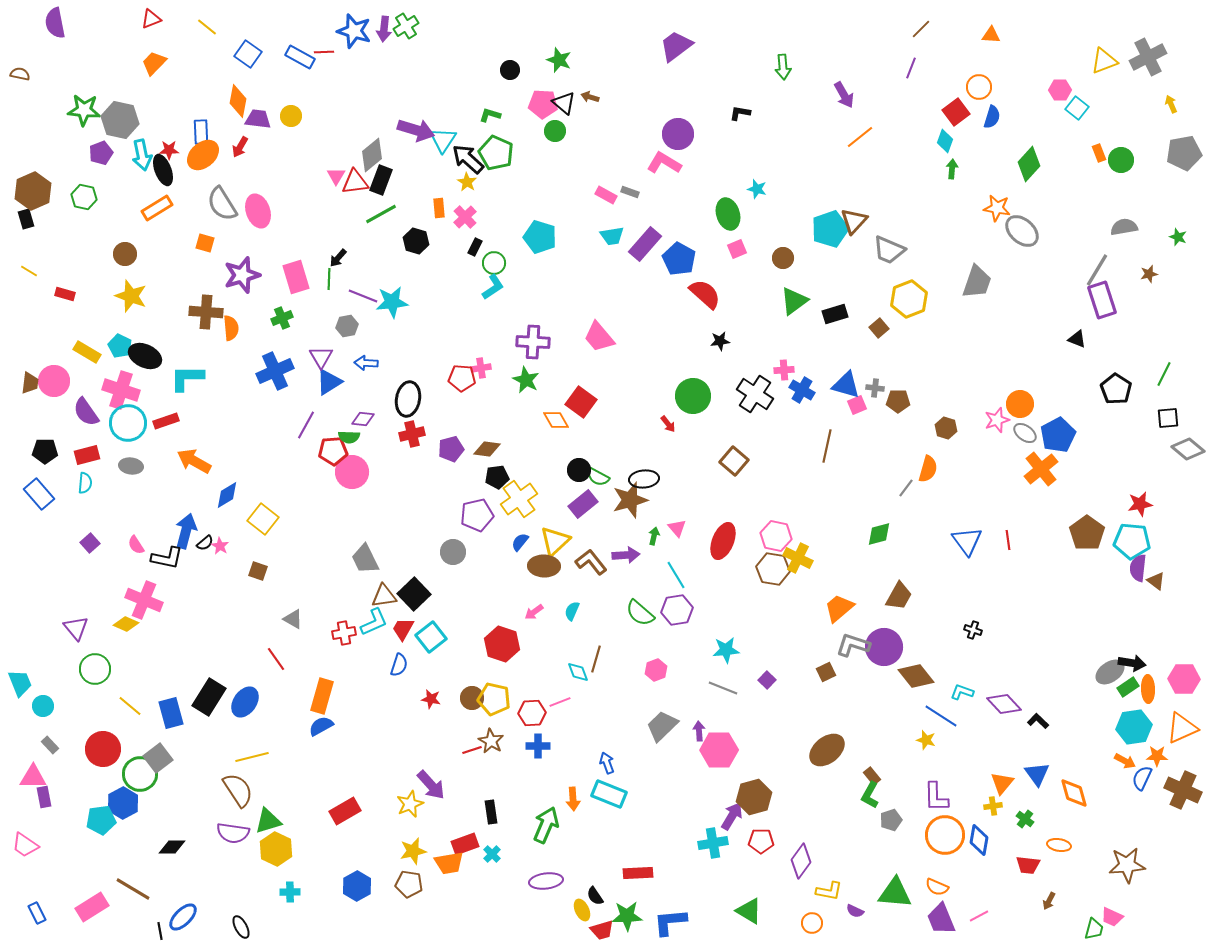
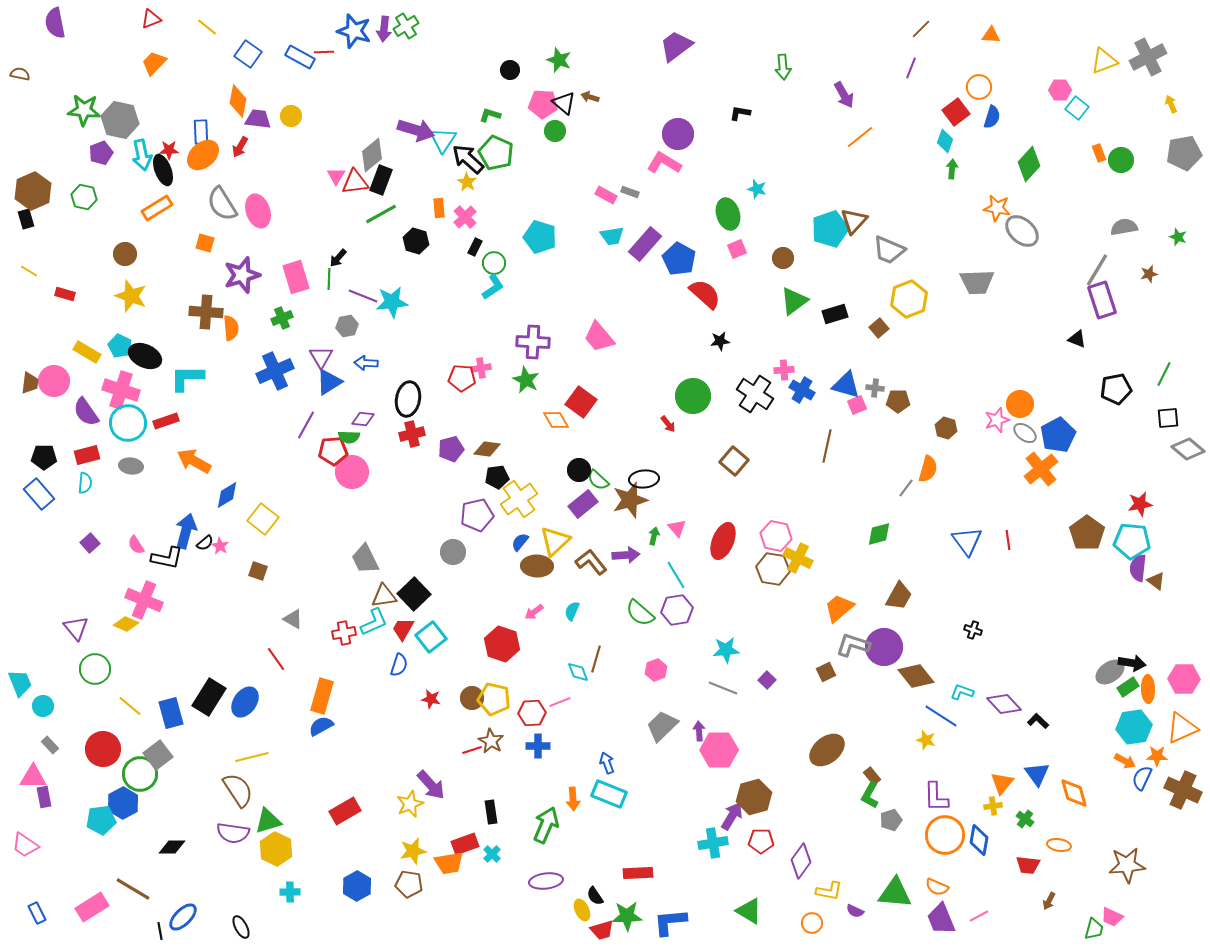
gray trapezoid at (977, 282): rotated 69 degrees clockwise
black pentagon at (1116, 389): rotated 28 degrees clockwise
black pentagon at (45, 451): moved 1 px left, 6 px down
green semicircle at (598, 477): moved 3 px down; rotated 15 degrees clockwise
brown ellipse at (544, 566): moved 7 px left
gray square at (158, 758): moved 3 px up
